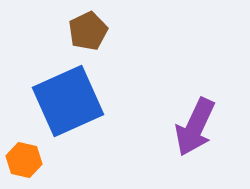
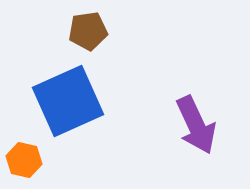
brown pentagon: rotated 18 degrees clockwise
purple arrow: moved 1 px right, 2 px up; rotated 50 degrees counterclockwise
